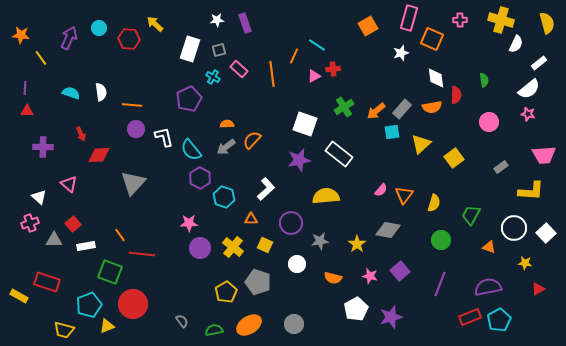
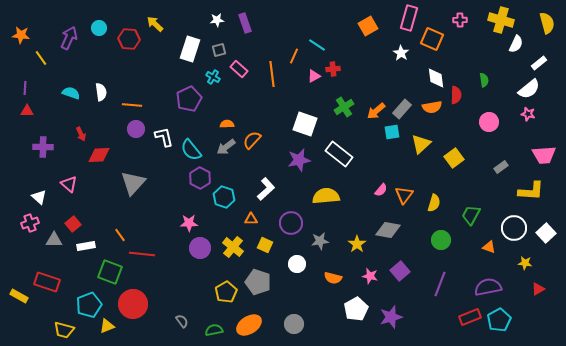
white star at (401, 53): rotated 21 degrees counterclockwise
